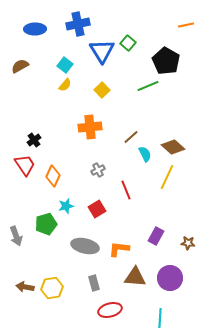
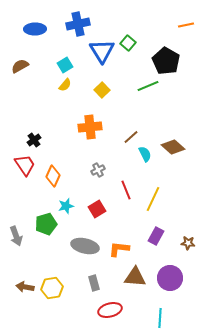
cyan square: rotated 21 degrees clockwise
yellow line: moved 14 px left, 22 px down
